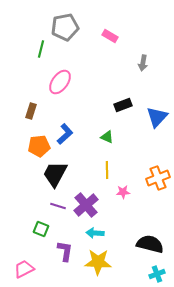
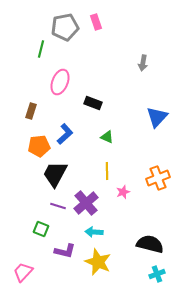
pink rectangle: moved 14 px left, 14 px up; rotated 42 degrees clockwise
pink ellipse: rotated 15 degrees counterclockwise
black rectangle: moved 30 px left, 2 px up; rotated 42 degrees clockwise
yellow line: moved 1 px down
pink star: rotated 16 degrees counterclockwise
purple cross: moved 2 px up
cyan arrow: moved 1 px left, 1 px up
purple L-shape: rotated 95 degrees clockwise
yellow star: rotated 20 degrees clockwise
pink trapezoid: moved 1 px left, 3 px down; rotated 20 degrees counterclockwise
